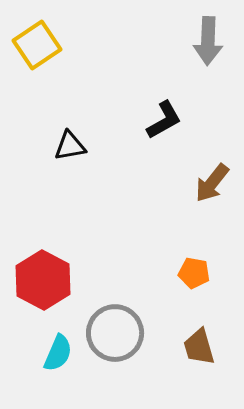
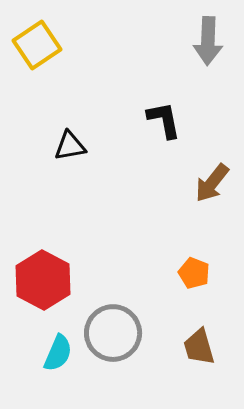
black L-shape: rotated 72 degrees counterclockwise
orange pentagon: rotated 12 degrees clockwise
gray circle: moved 2 px left
